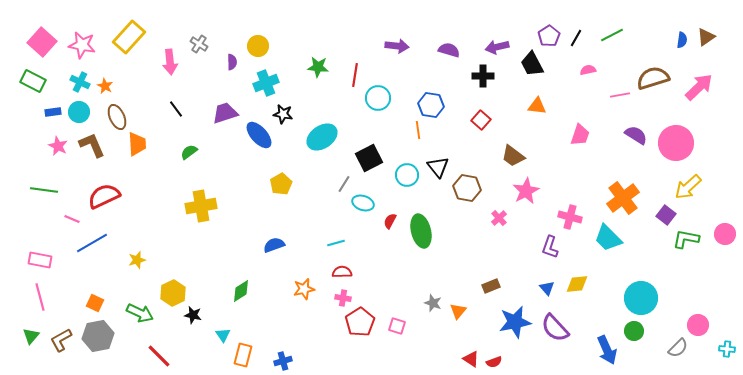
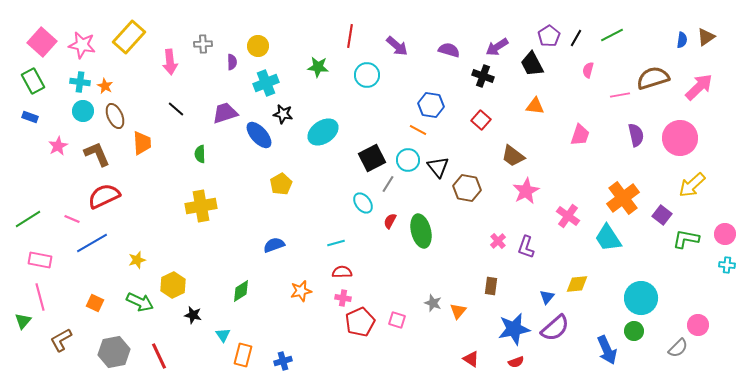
gray cross at (199, 44): moved 4 px right; rotated 36 degrees counterclockwise
purple arrow at (397, 46): rotated 35 degrees clockwise
purple arrow at (497, 47): rotated 20 degrees counterclockwise
pink semicircle at (588, 70): rotated 63 degrees counterclockwise
red line at (355, 75): moved 5 px left, 39 px up
black cross at (483, 76): rotated 20 degrees clockwise
green rectangle at (33, 81): rotated 35 degrees clockwise
cyan cross at (80, 82): rotated 18 degrees counterclockwise
cyan circle at (378, 98): moved 11 px left, 23 px up
orange triangle at (537, 106): moved 2 px left
black line at (176, 109): rotated 12 degrees counterclockwise
blue rectangle at (53, 112): moved 23 px left, 5 px down; rotated 28 degrees clockwise
cyan circle at (79, 112): moved 4 px right, 1 px up
brown ellipse at (117, 117): moved 2 px left, 1 px up
orange line at (418, 130): rotated 54 degrees counterclockwise
purple semicircle at (636, 135): rotated 45 degrees clockwise
cyan ellipse at (322, 137): moved 1 px right, 5 px up
pink circle at (676, 143): moved 4 px right, 5 px up
orange trapezoid at (137, 144): moved 5 px right, 1 px up
brown L-shape at (92, 145): moved 5 px right, 9 px down
pink star at (58, 146): rotated 18 degrees clockwise
green semicircle at (189, 152): moved 11 px right, 2 px down; rotated 54 degrees counterclockwise
black square at (369, 158): moved 3 px right
cyan circle at (407, 175): moved 1 px right, 15 px up
gray line at (344, 184): moved 44 px right
yellow arrow at (688, 187): moved 4 px right, 2 px up
green line at (44, 190): moved 16 px left, 29 px down; rotated 40 degrees counterclockwise
cyan ellipse at (363, 203): rotated 35 degrees clockwise
purple square at (666, 215): moved 4 px left
pink cross at (570, 217): moved 2 px left, 1 px up; rotated 20 degrees clockwise
pink cross at (499, 218): moved 1 px left, 23 px down
cyan trapezoid at (608, 238): rotated 12 degrees clockwise
purple L-shape at (550, 247): moved 24 px left
brown rectangle at (491, 286): rotated 60 degrees counterclockwise
blue triangle at (547, 288): moved 9 px down; rotated 21 degrees clockwise
orange star at (304, 289): moved 3 px left, 2 px down
yellow hexagon at (173, 293): moved 8 px up
green arrow at (140, 313): moved 11 px up
red pentagon at (360, 322): rotated 8 degrees clockwise
blue star at (515, 322): moved 1 px left, 7 px down
pink square at (397, 326): moved 6 px up
purple semicircle at (555, 328): rotated 88 degrees counterclockwise
green triangle at (31, 336): moved 8 px left, 15 px up
gray hexagon at (98, 336): moved 16 px right, 16 px down
cyan cross at (727, 349): moved 84 px up
red line at (159, 356): rotated 20 degrees clockwise
red semicircle at (494, 362): moved 22 px right
